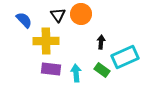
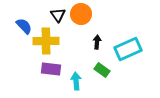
blue semicircle: moved 6 px down
black arrow: moved 4 px left
cyan rectangle: moved 3 px right, 8 px up
cyan arrow: moved 8 px down
